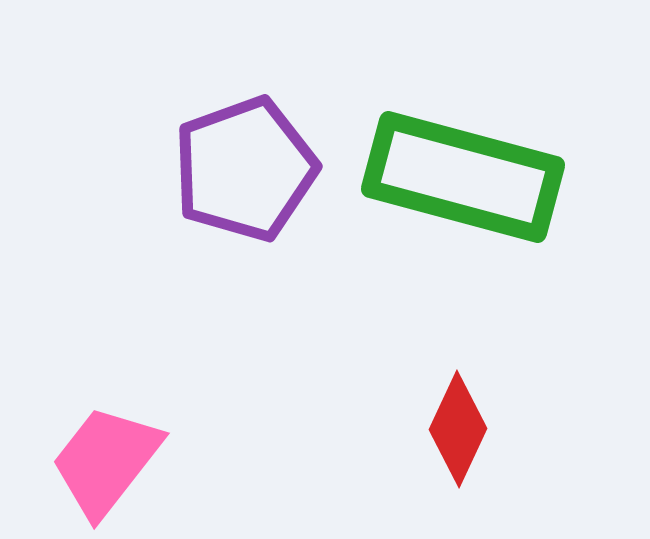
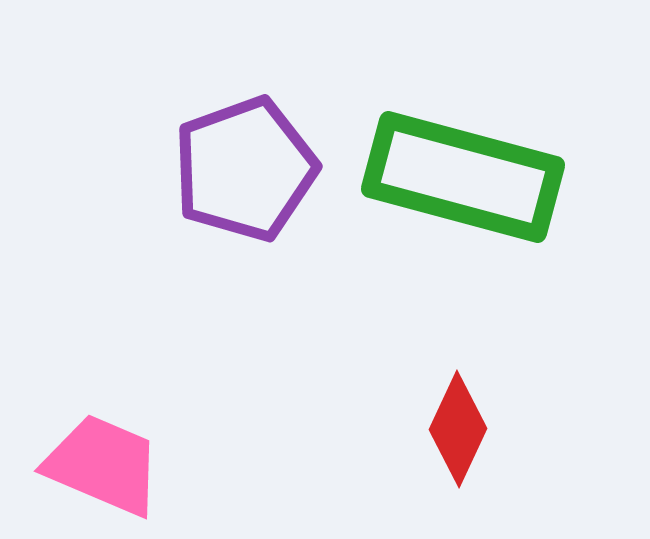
pink trapezoid: moved 3 px left, 4 px down; rotated 75 degrees clockwise
